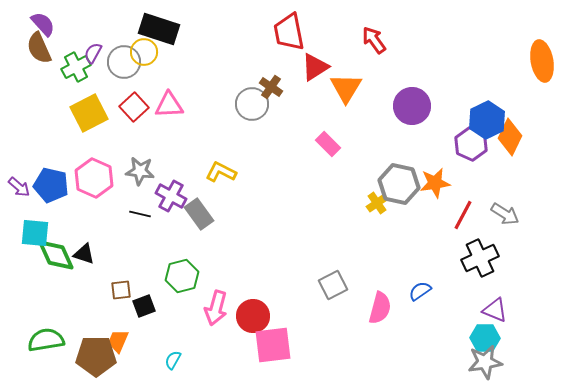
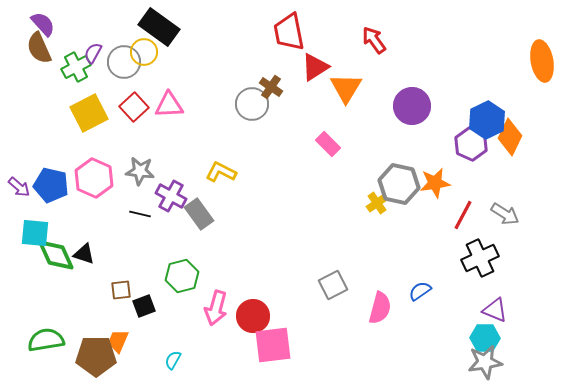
black rectangle at (159, 29): moved 2 px up; rotated 18 degrees clockwise
